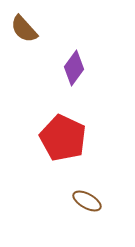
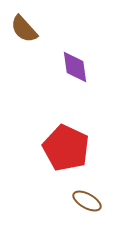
purple diamond: moved 1 px right, 1 px up; rotated 44 degrees counterclockwise
red pentagon: moved 3 px right, 10 px down
